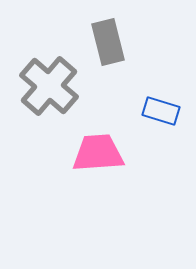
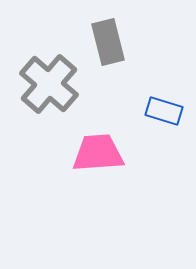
gray cross: moved 2 px up
blue rectangle: moved 3 px right
